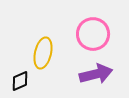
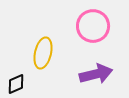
pink circle: moved 8 px up
black diamond: moved 4 px left, 3 px down
